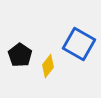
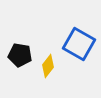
black pentagon: rotated 25 degrees counterclockwise
